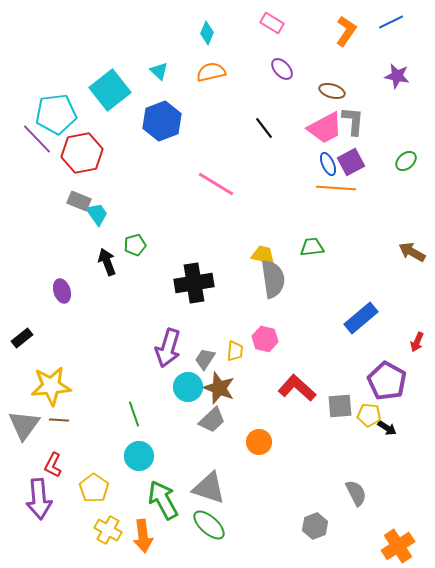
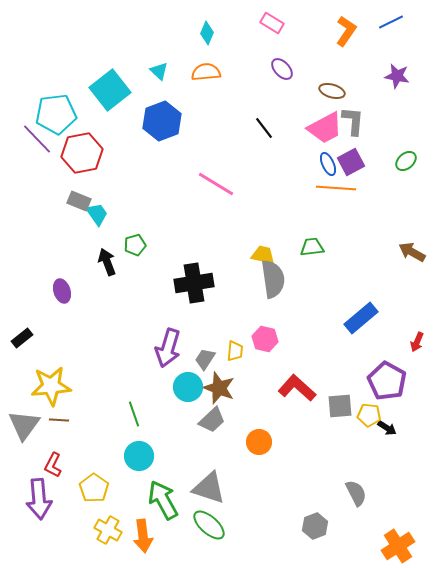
orange semicircle at (211, 72): moved 5 px left; rotated 8 degrees clockwise
